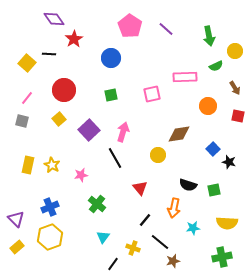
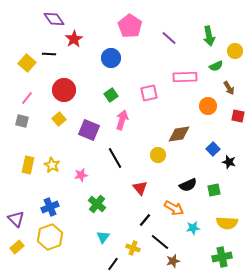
purple line at (166, 29): moved 3 px right, 9 px down
brown arrow at (235, 88): moved 6 px left
pink square at (152, 94): moved 3 px left, 1 px up
green square at (111, 95): rotated 24 degrees counterclockwise
purple square at (89, 130): rotated 25 degrees counterclockwise
pink arrow at (123, 132): moved 1 px left, 12 px up
black semicircle at (188, 185): rotated 42 degrees counterclockwise
orange arrow at (174, 208): rotated 72 degrees counterclockwise
